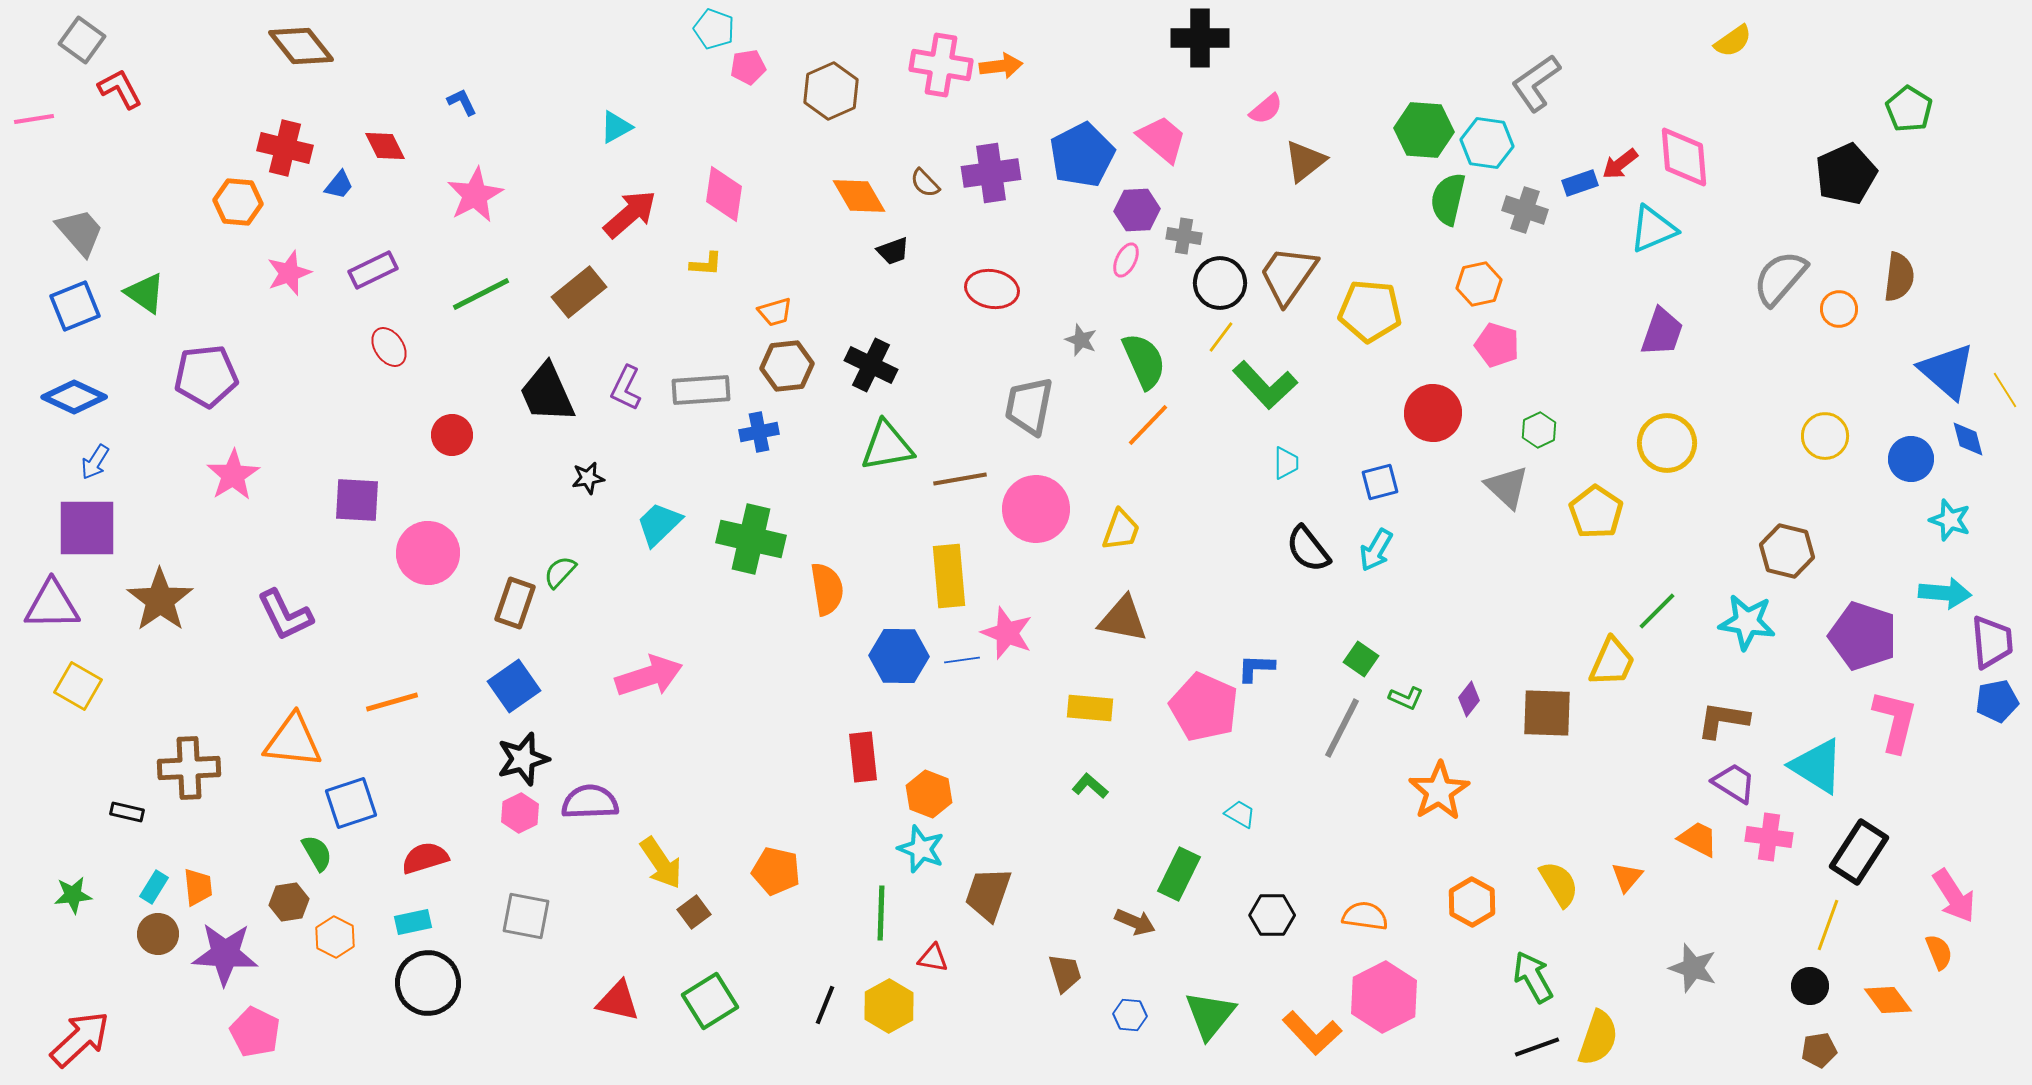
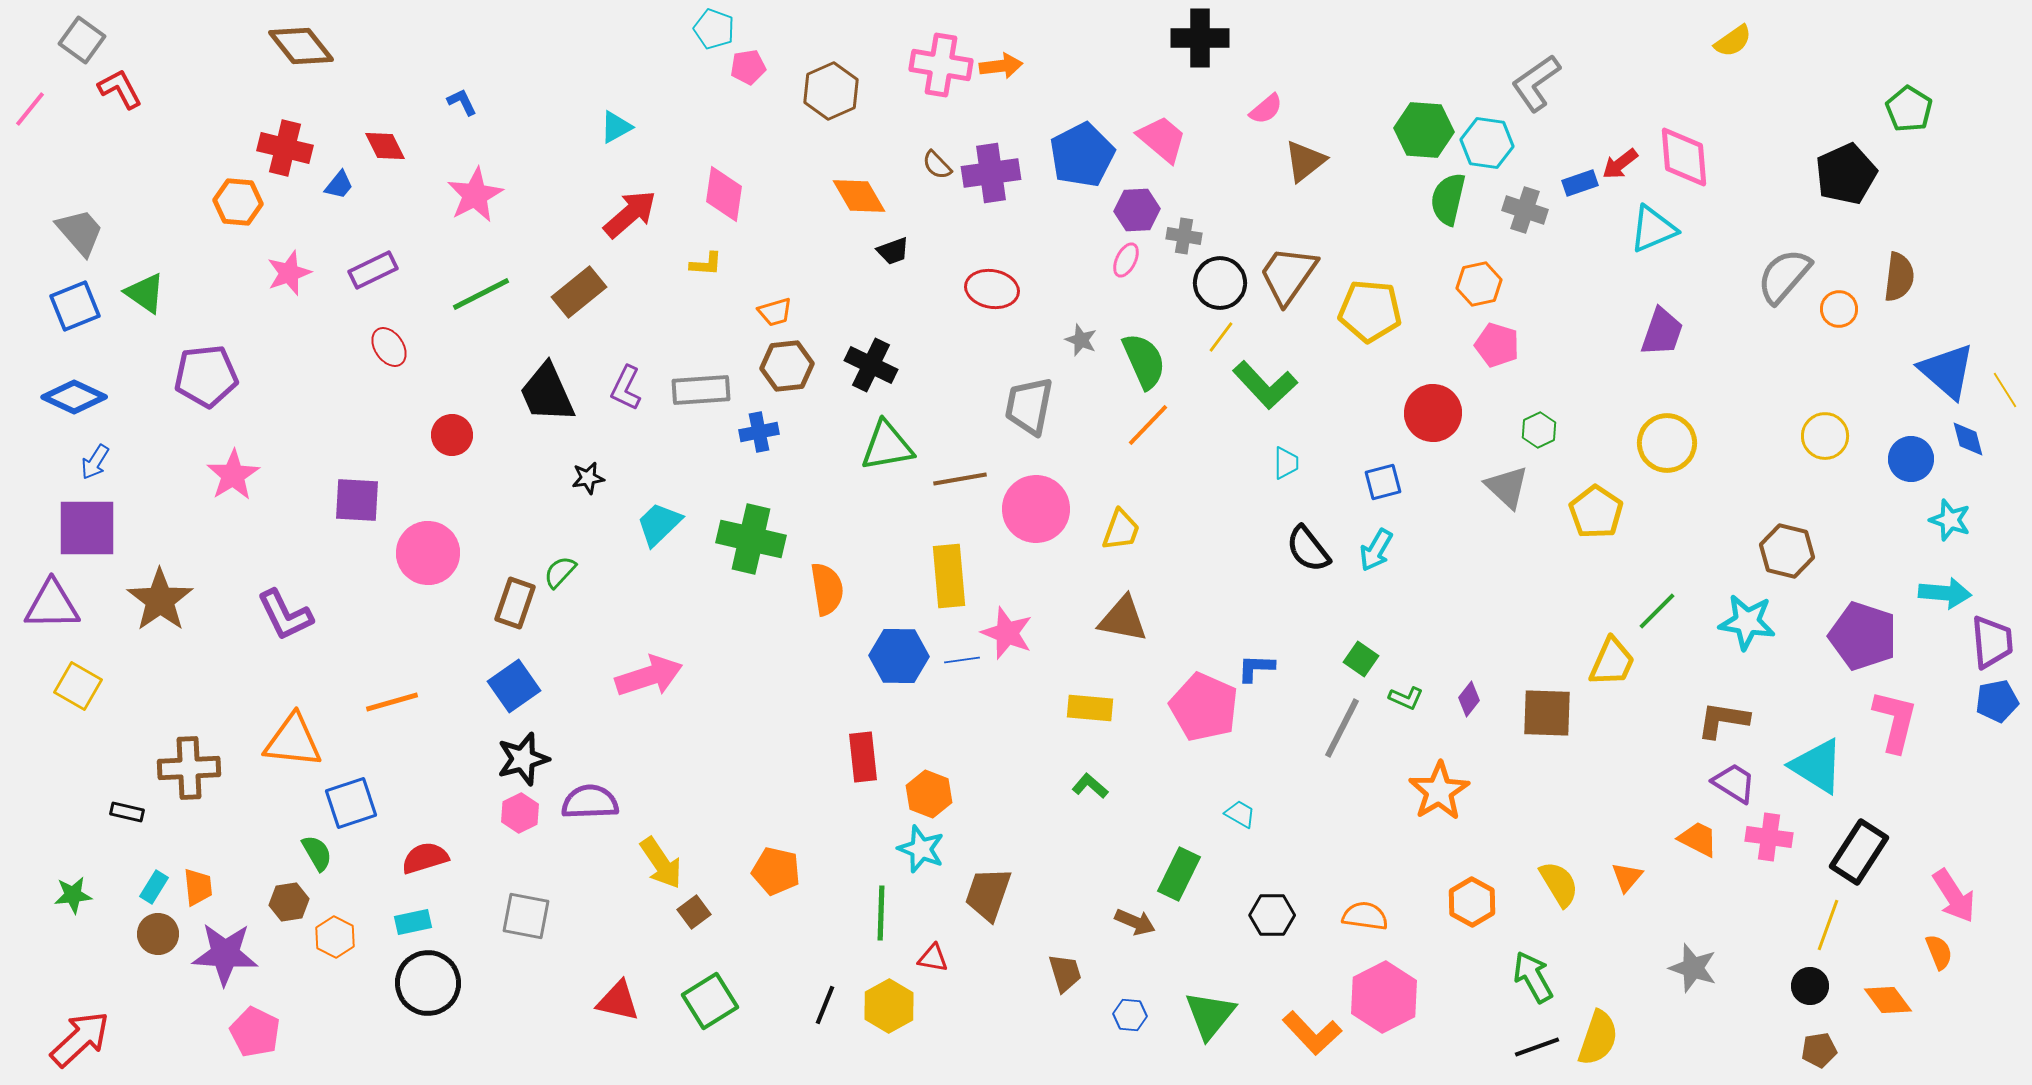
pink line at (34, 119): moved 4 px left, 10 px up; rotated 42 degrees counterclockwise
brown semicircle at (925, 183): moved 12 px right, 18 px up
gray semicircle at (1780, 278): moved 4 px right, 2 px up
blue square at (1380, 482): moved 3 px right
